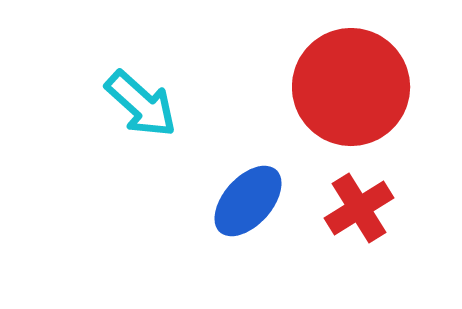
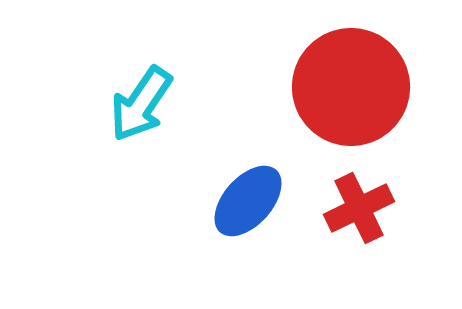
cyan arrow: rotated 82 degrees clockwise
red cross: rotated 6 degrees clockwise
